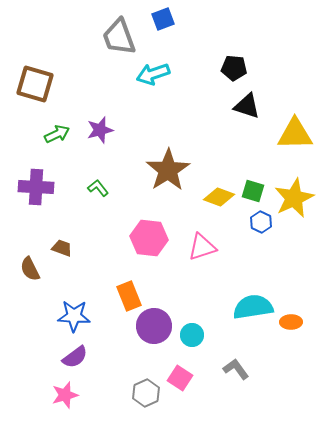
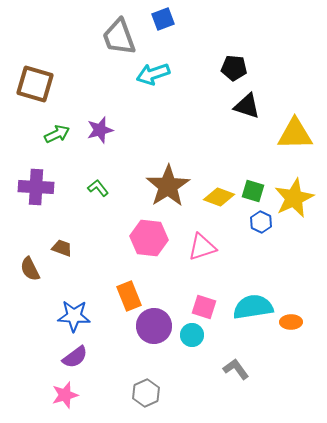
brown star: moved 16 px down
pink square: moved 24 px right, 71 px up; rotated 15 degrees counterclockwise
